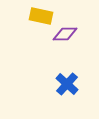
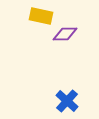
blue cross: moved 17 px down
